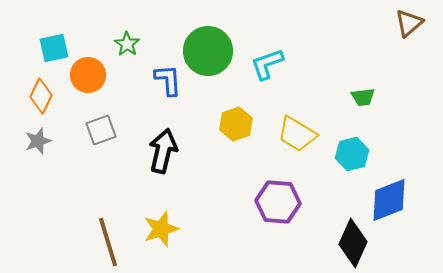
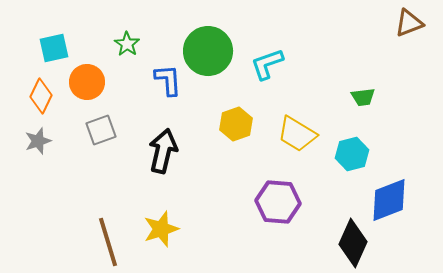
brown triangle: rotated 20 degrees clockwise
orange circle: moved 1 px left, 7 px down
